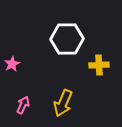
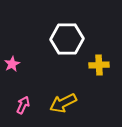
yellow arrow: rotated 40 degrees clockwise
